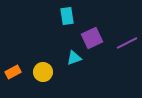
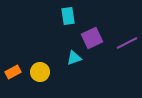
cyan rectangle: moved 1 px right
yellow circle: moved 3 px left
